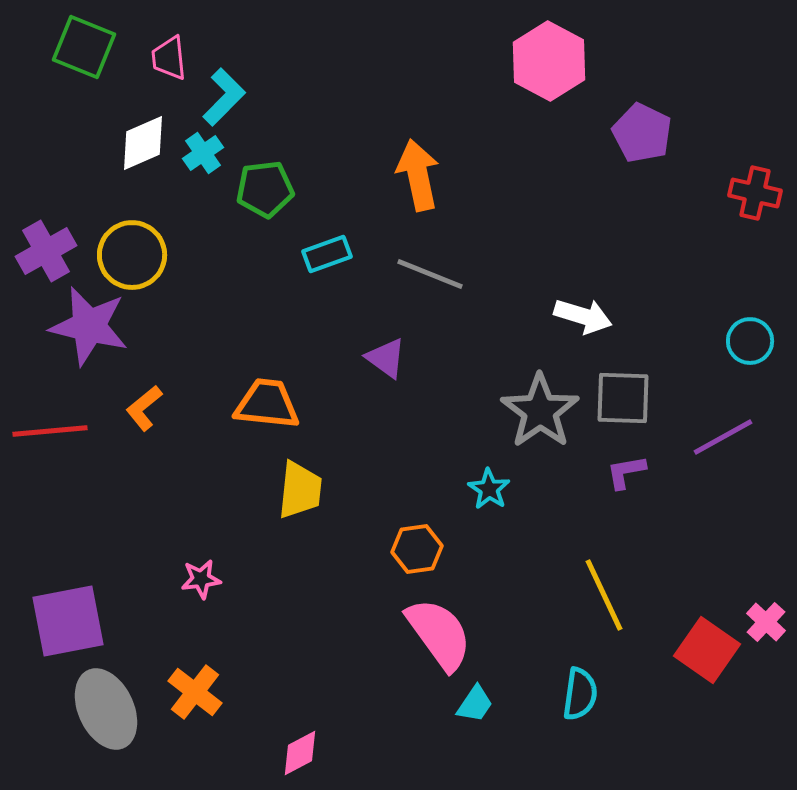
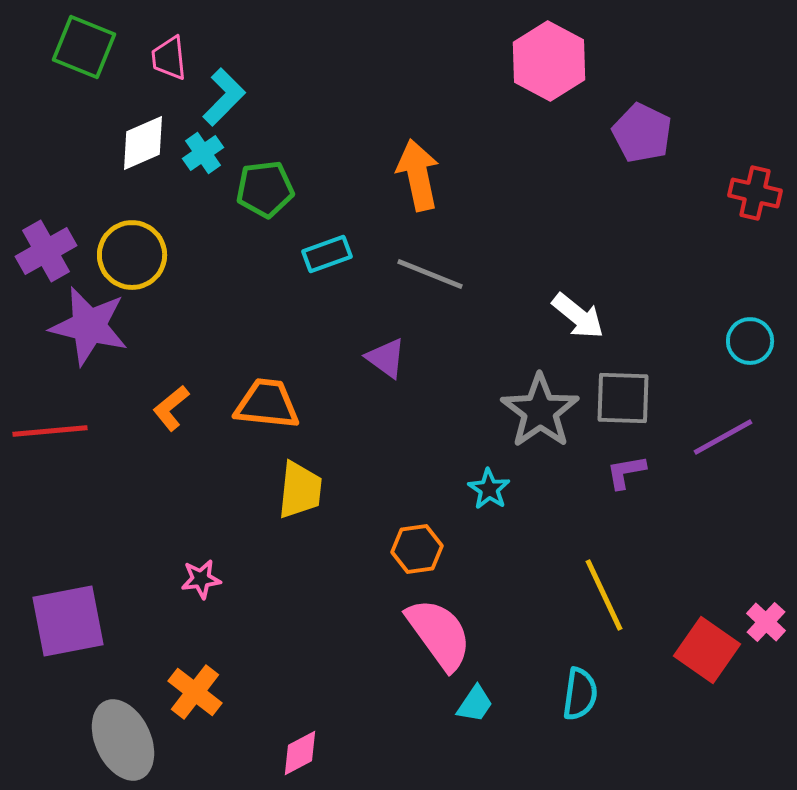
white arrow: moved 5 px left; rotated 22 degrees clockwise
orange L-shape: moved 27 px right
gray ellipse: moved 17 px right, 31 px down
